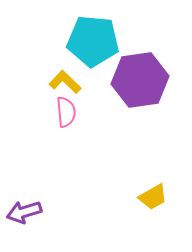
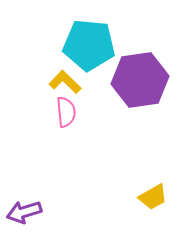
cyan pentagon: moved 4 px left, 4 px down
